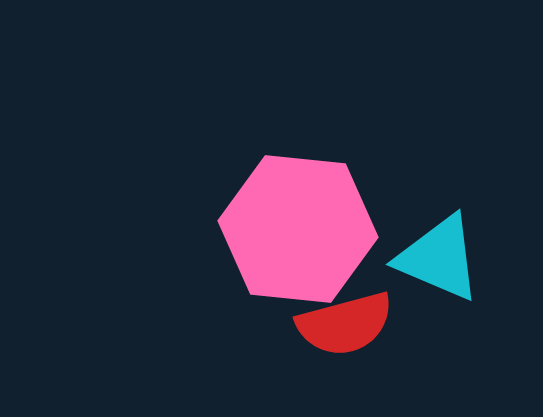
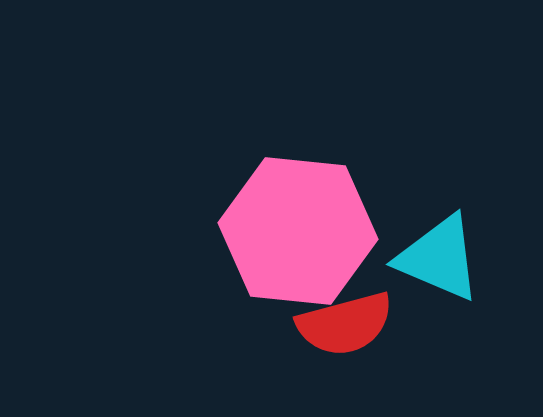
pink hexagon: moved 2 px down
